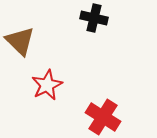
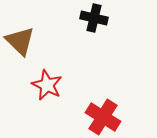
red star: rotated 20 degrees counterclockwise
